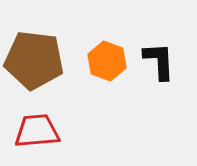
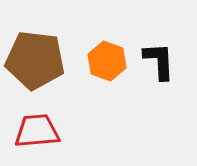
brown pentagon: moved 1 px right
